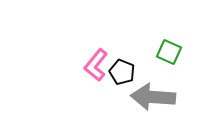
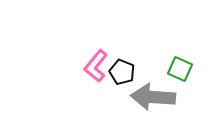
green square: moved 11 px right, 17 px down
pink L-shape: moved 1 px down
